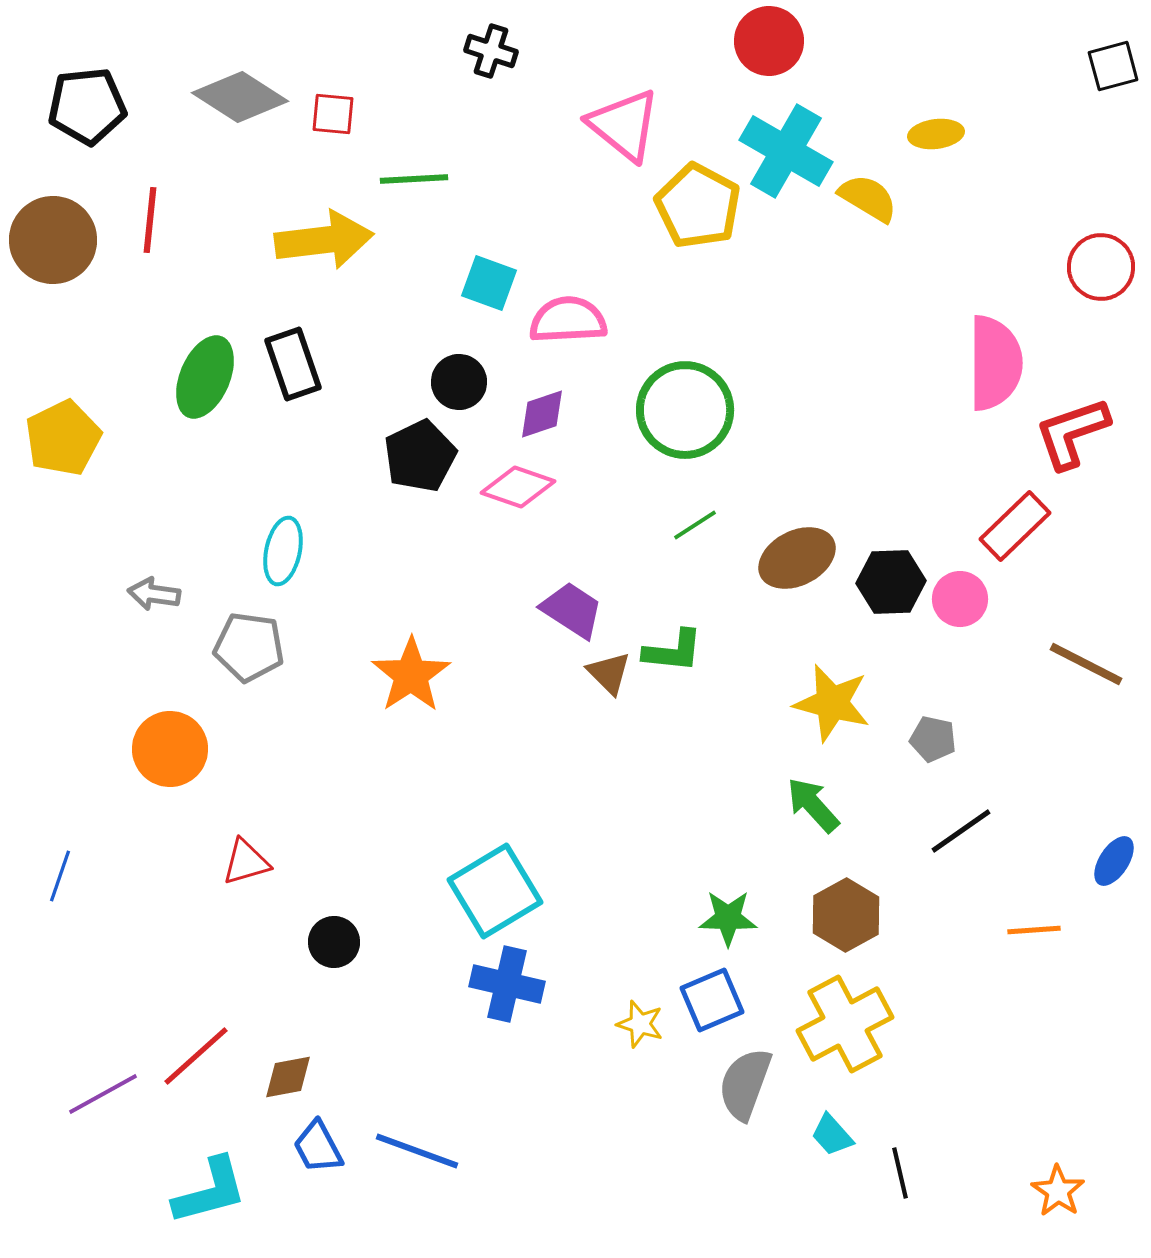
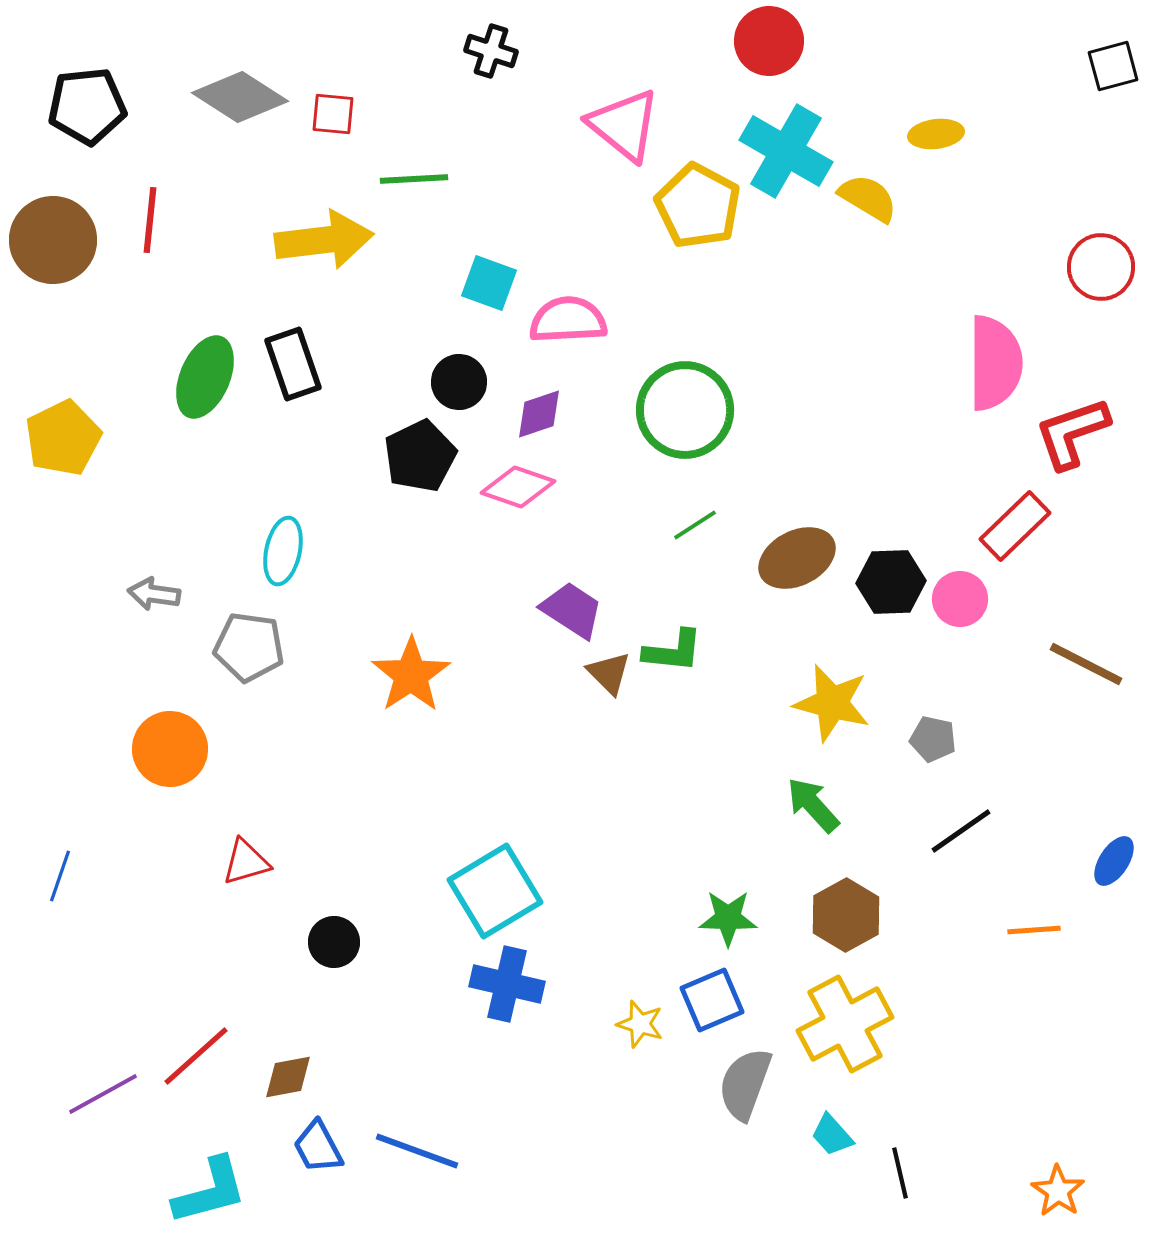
purple diamond at (542, 414): moved 3 px left
